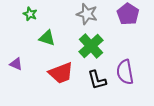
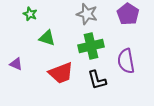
green cross: rotated 30 degrees clockwise
purple semicircle: moved 1 px right, 11 px up
